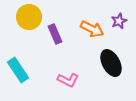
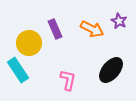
yellow circle: moved 26 px down
purple star: rotated 21 degrees counterclockwise
purple rectangle: moved 5 px up
black ellipse: moved 7 px down; rotated 68 degrees clockwise
pink L-shape: rotated 105 degrees counterclockwise
